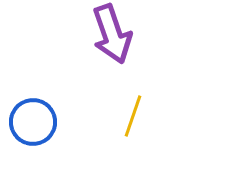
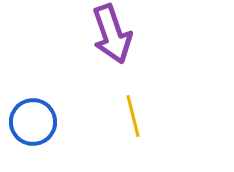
yellow line: rotated 33 degrees counterclockwise
